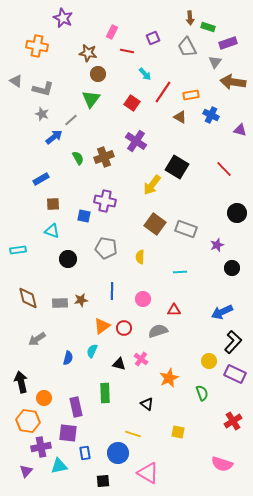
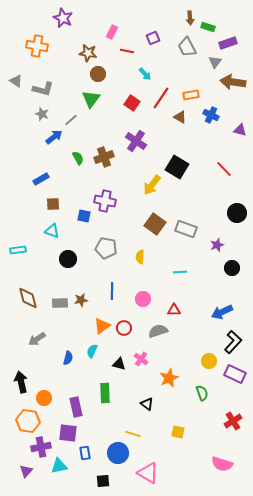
red line at (163, 92): moved 2 px left, 6 px down
